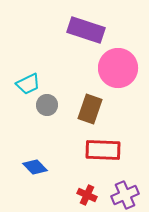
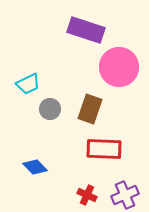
pink circle: moved 1 px right, 1 px up
gray circle: moved 3 px right, 4 px down
red rectangle: moved 1 px right, 1 px up
